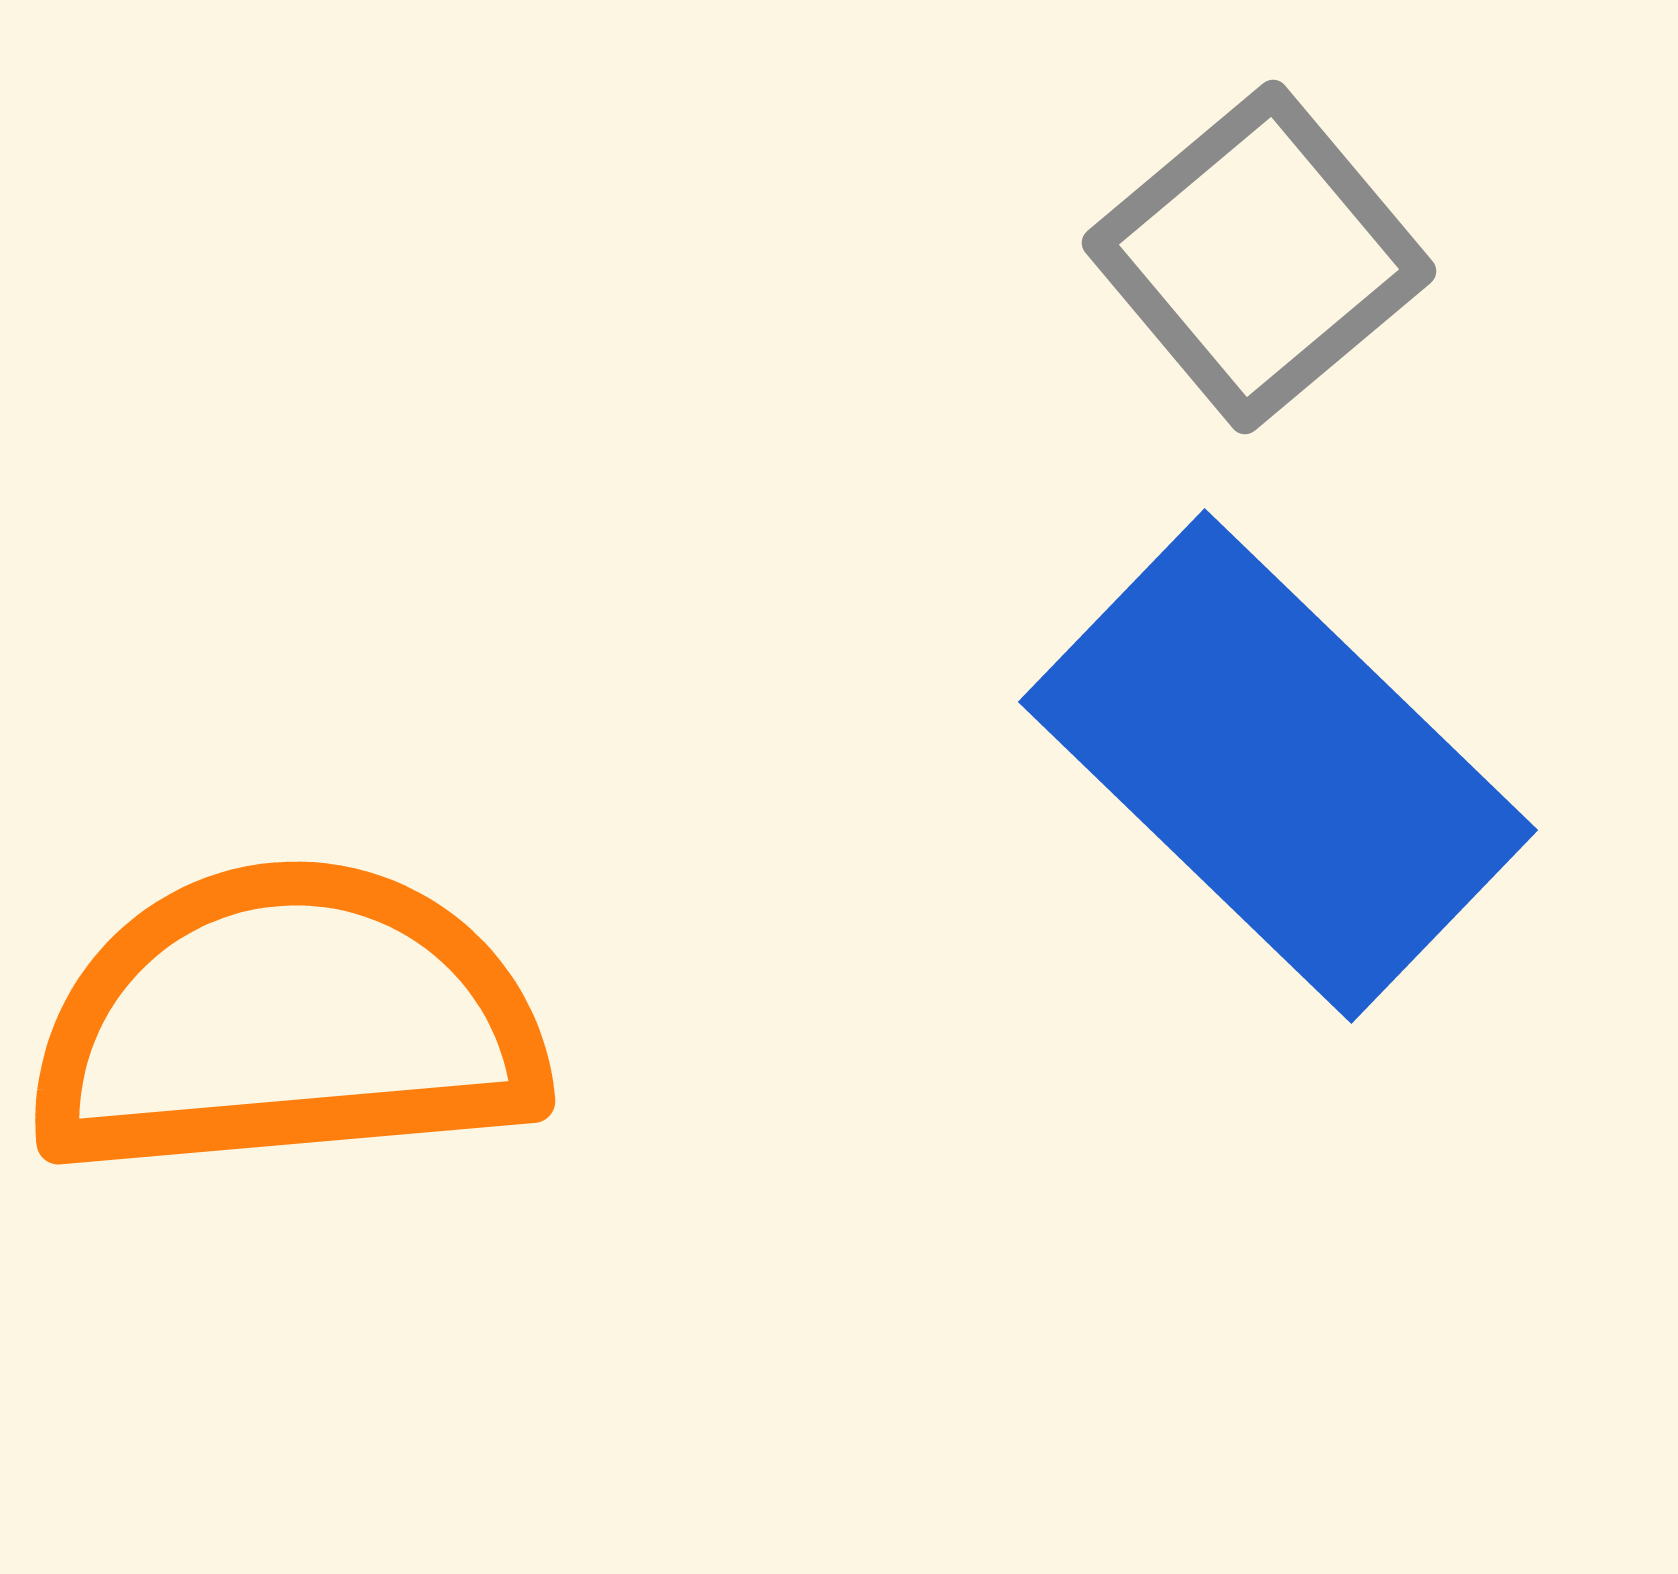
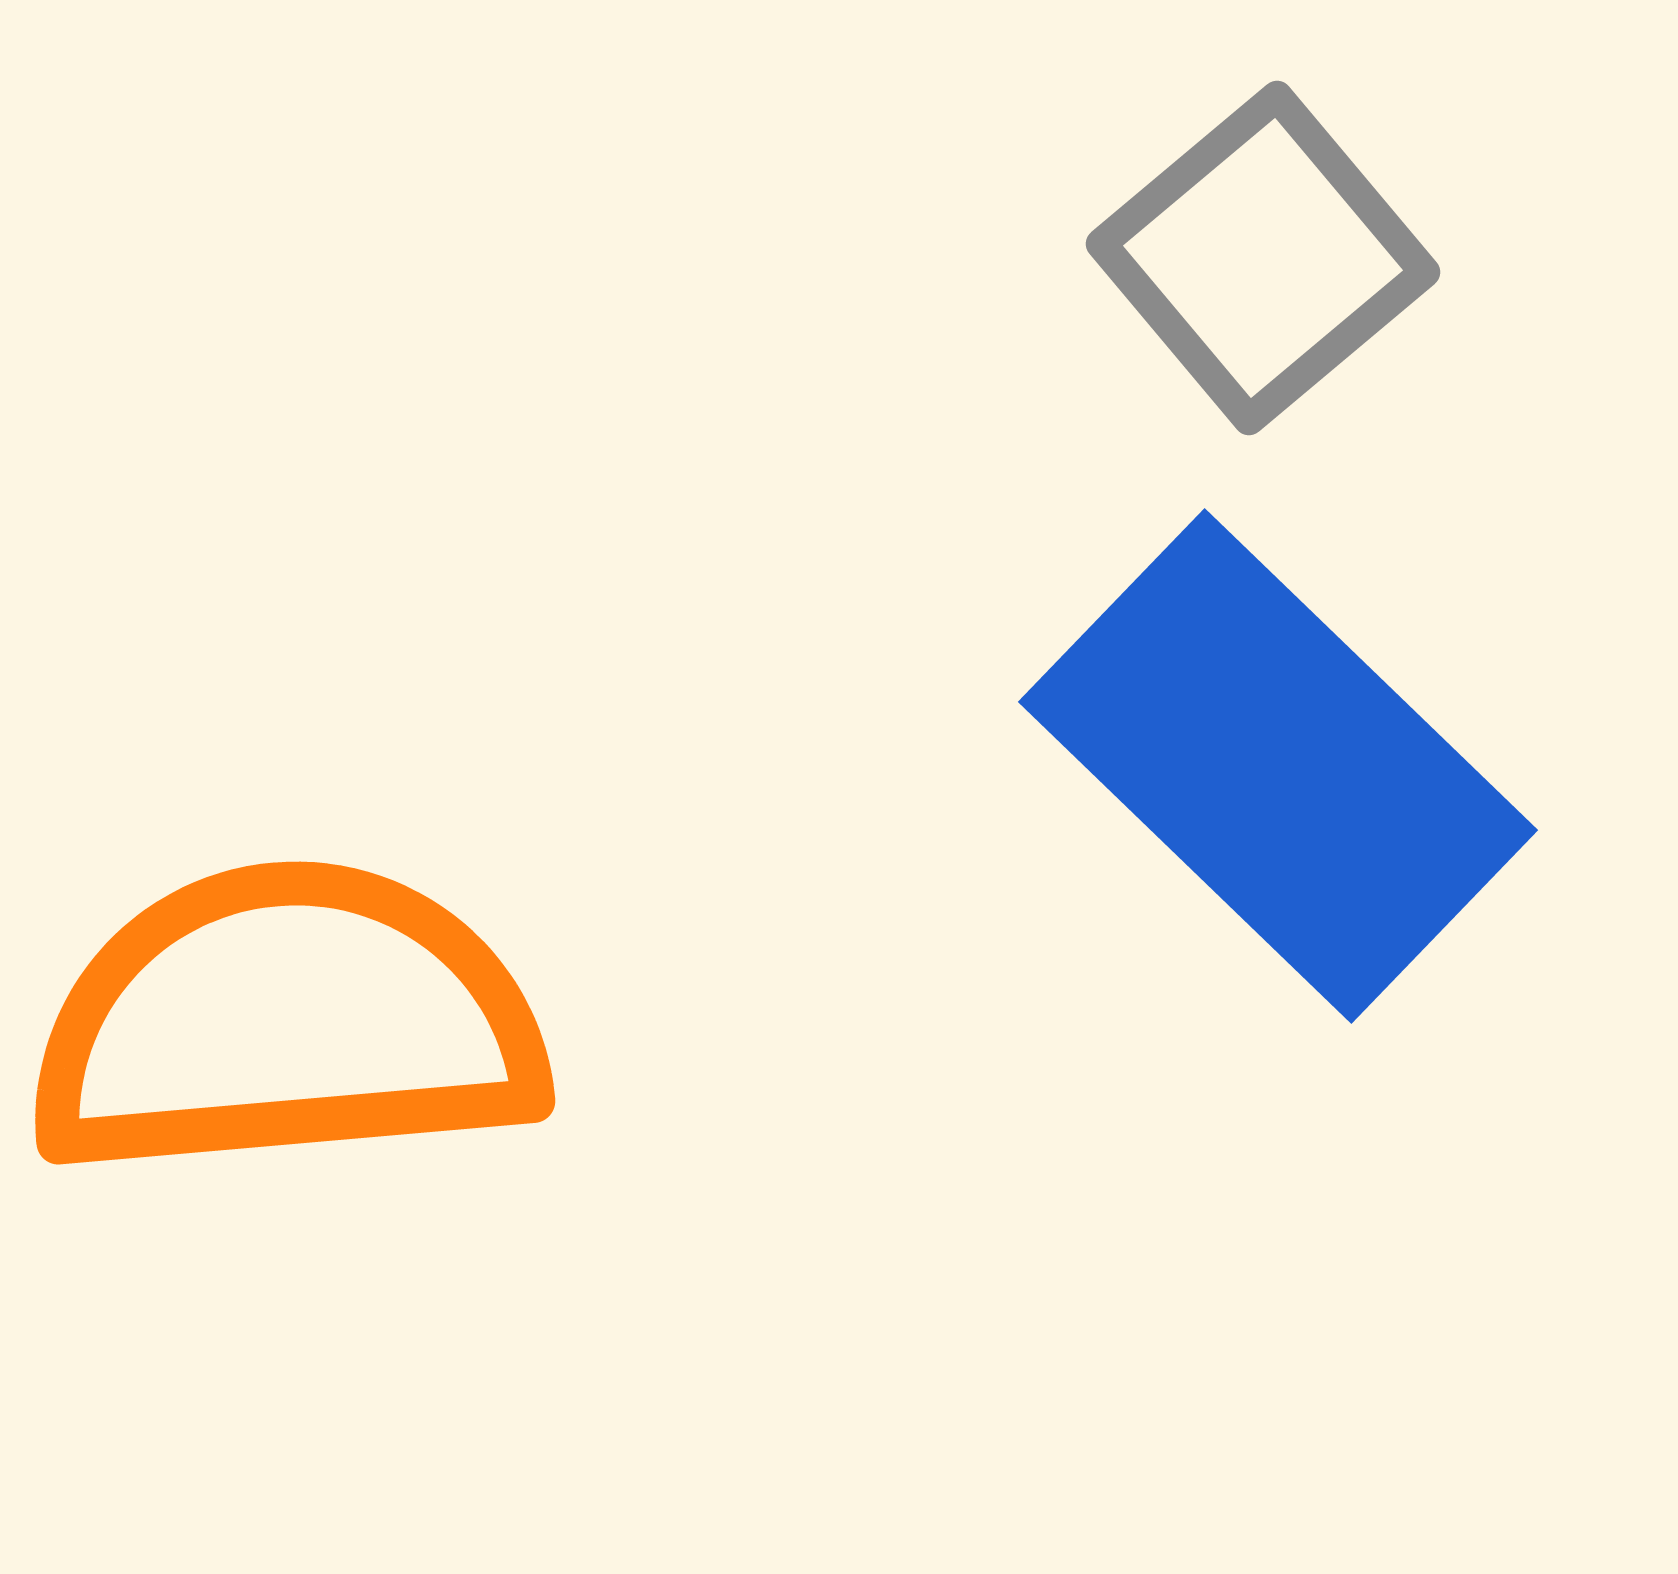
gray square: moved 4 px right, 1 px down
